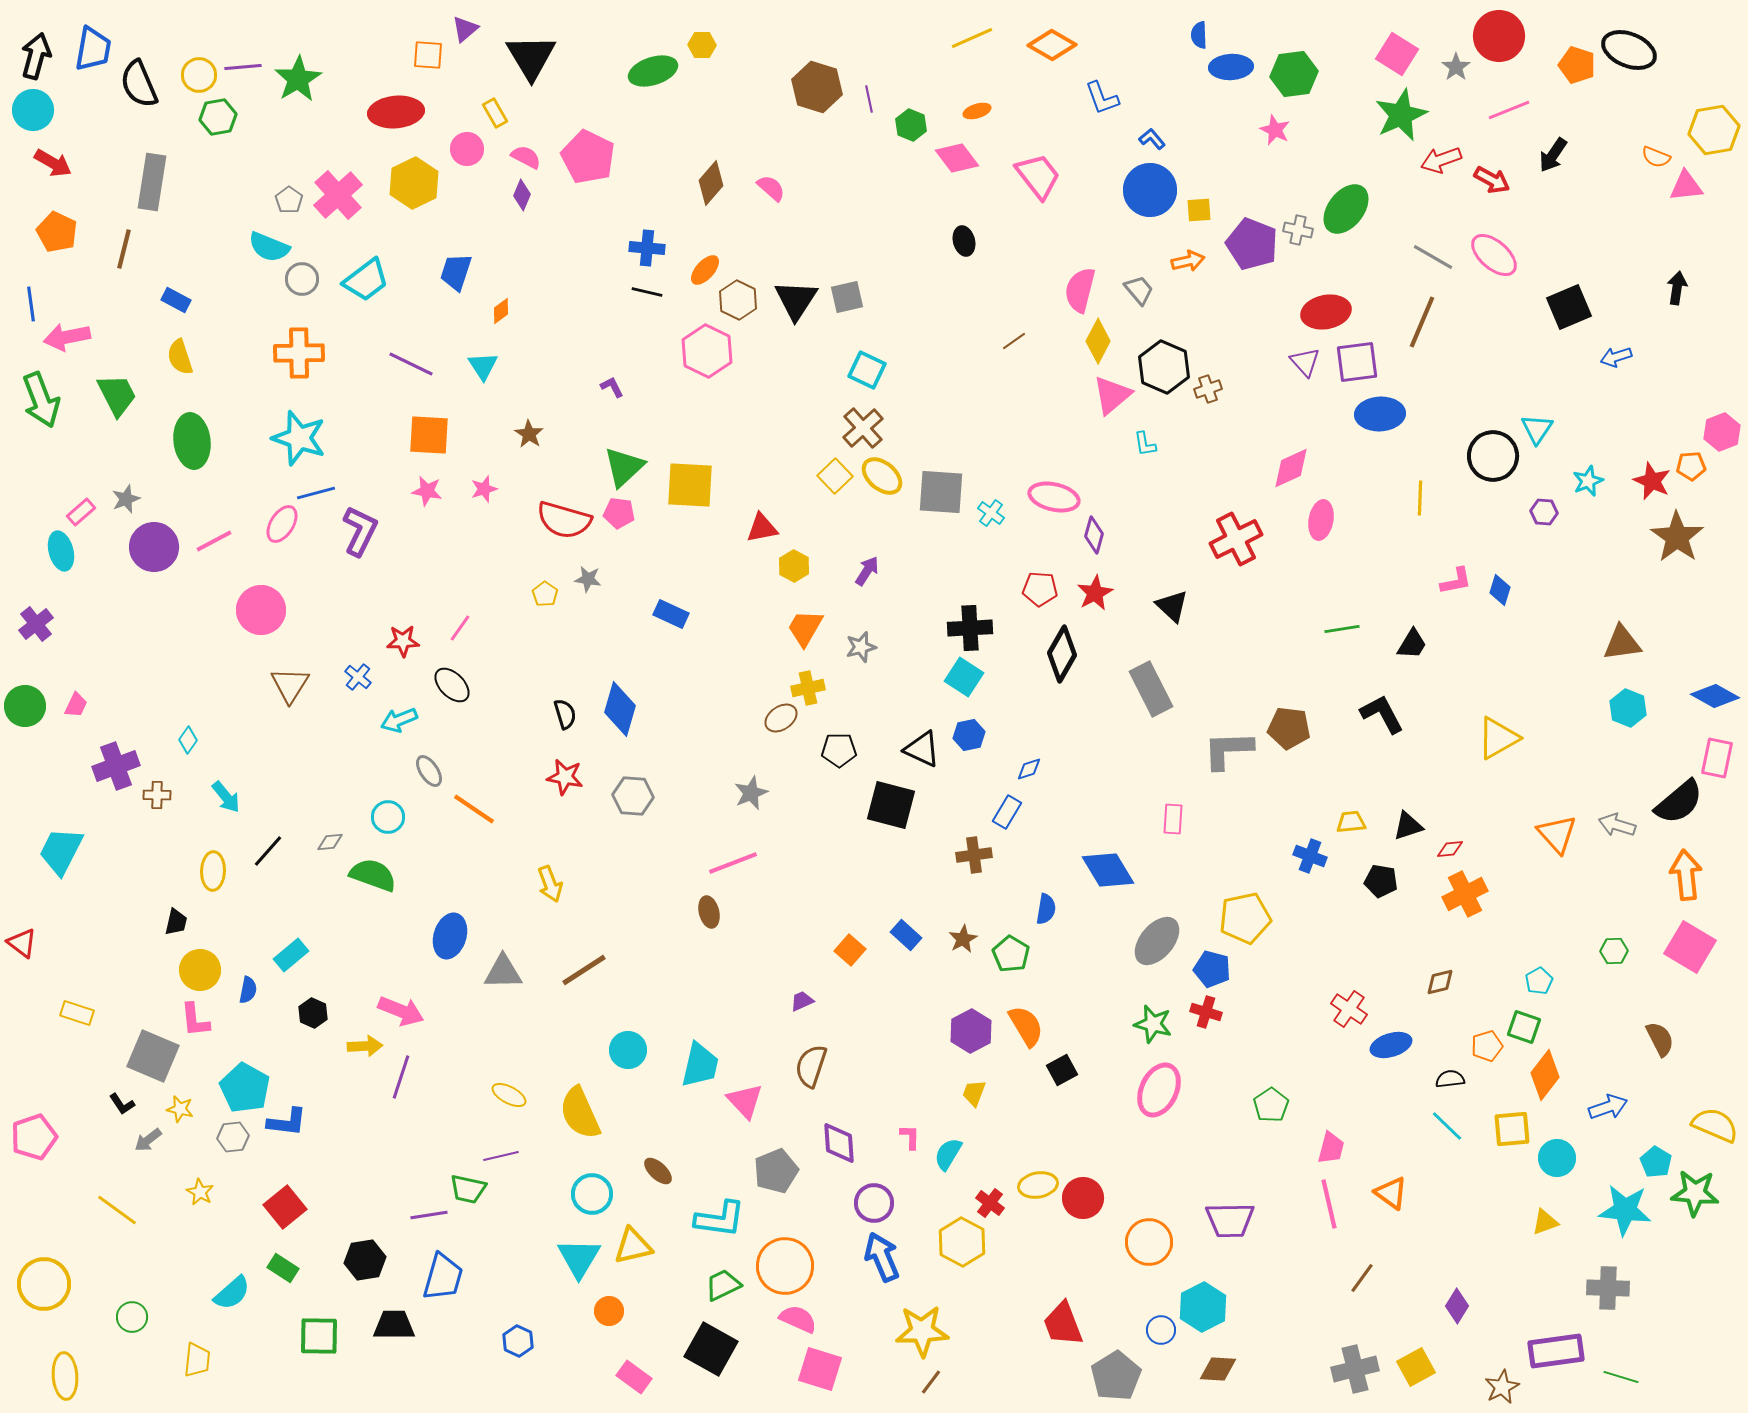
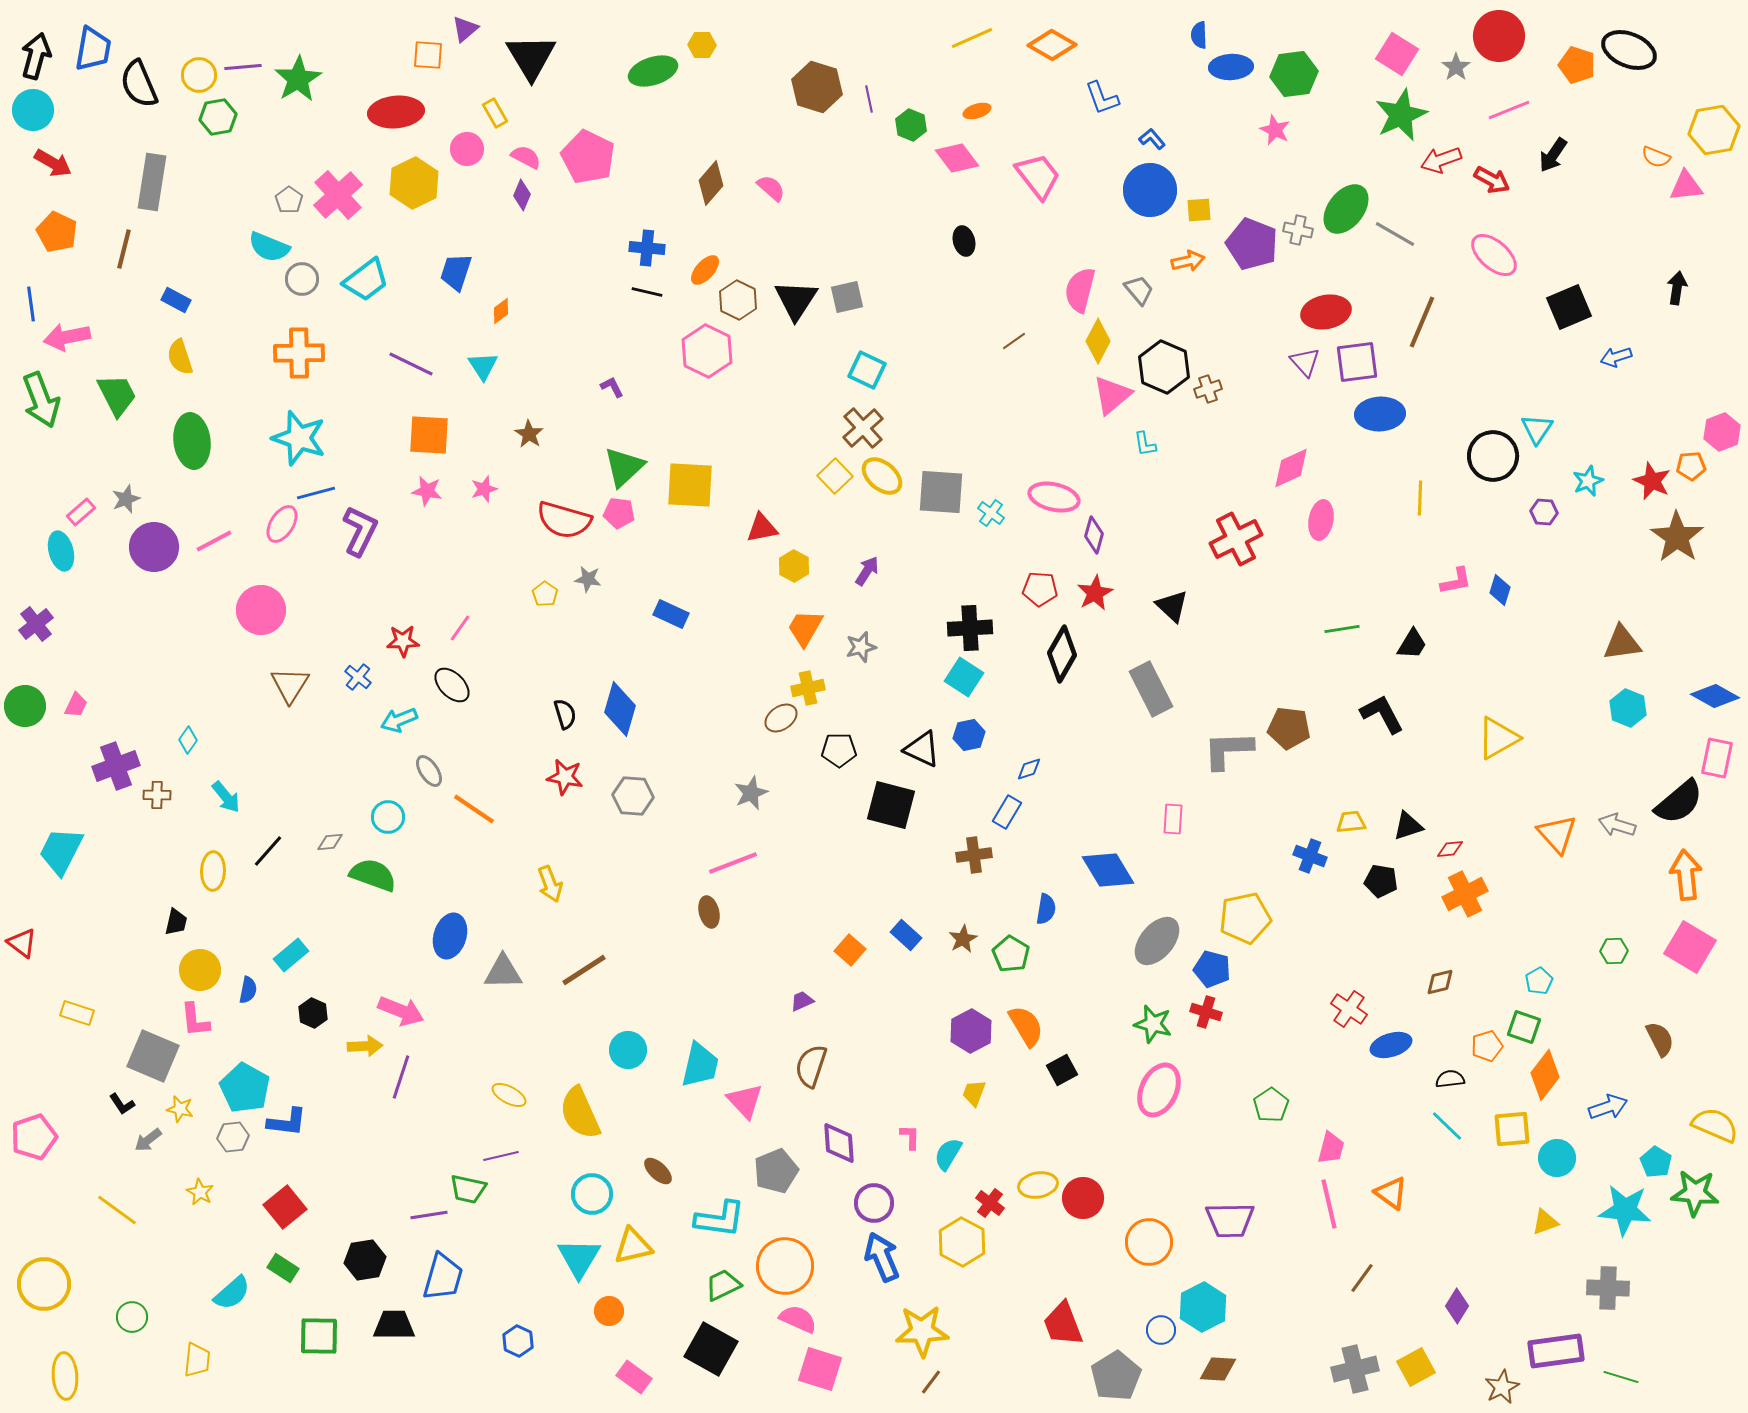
gray line at (1433, 257): moved 38 px left, 23 px up
